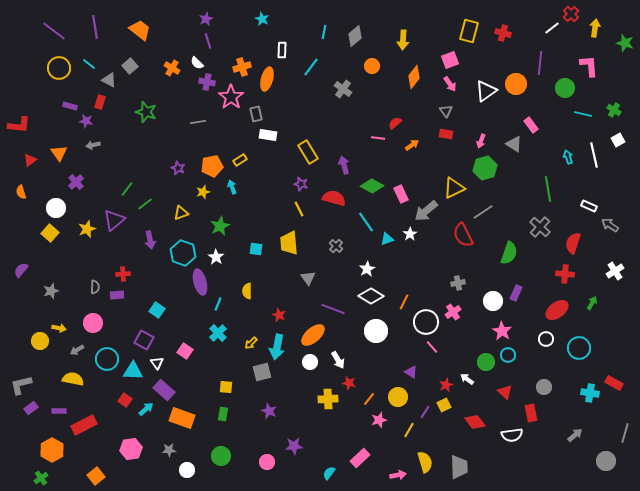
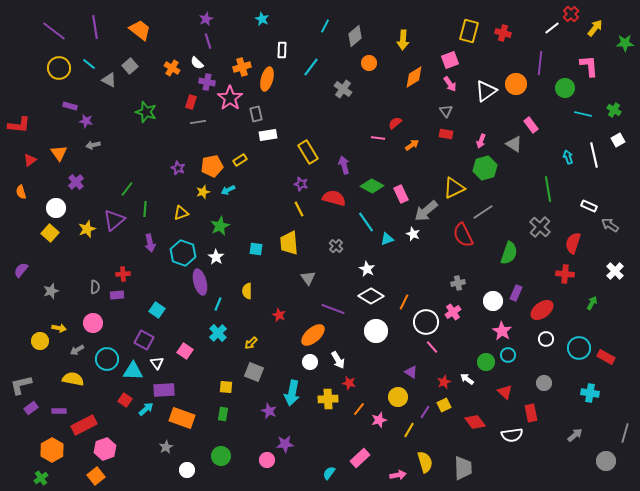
yellow arrow at (595, 28): rotated 30 degrees clockwise
cyan line at (324, 32): moved 1 px right, 6 px up; rotated 16 degrees clockwise
green star at (625, 43): rotated 18 degrees counterclockwise
orange circle at (372, 66): moved 3 px left, 3 px up
orange diamond at (414, 77): rotated 20 degrees clockwise
pink star at (231, 97): moved 1 px left, 1 px down
red rectangle at (100, 102): moved 91 px right
white rectangle at (268, 135): rotated 18 degrees counterclockwise
cyan arrow at (232, 187): moved 4 px left, 3 px down; rotated 96 degrees counterclockwise
green line at (145, 204): moved 5 px down; rotated 49 degrees counterclockwise
white star at (410, 234): moved 3 px right; rotated 16 degrees counterclockwise
purple arrow at (150, 240): moved 3 px down
white star at (367, 269): rotated 14 degrees counterclockwise
white cross at (615, 271): rotated 12 degrees counterclockwise
red ellipse at (557, 310): moved 15 px left
cyan arrow at (277, 347): moved 15 px right, 46 px down
gray square at (262, 372): moved 8 px left; rotated 36 degrees clockwise
red rectangle at (614, 383): moved 8 px left, 26 px up
red star at (446, 385): moved 2 px left, 3 px up
gray circle at (544, 387): moved 4 px up
purple rectangle at (164, 390): rotated 45 degrees counterclockwise
orange line at (369, 399): moved 10 px left, 10 px down
purple star at (294, 446): moved 9 px left, 2 px up
pink hexagon at (131, 449): moved 26 px left; rotated 10 degrees counterclockwise
gray star at (169, 450): moved 3 px left, 3 px up; rotated 24 degrees counterclockwise
pink circle at (267, 462): moved 2 px up
gray trapezoid at (459, 467): moved 4 px right, 1 px down
